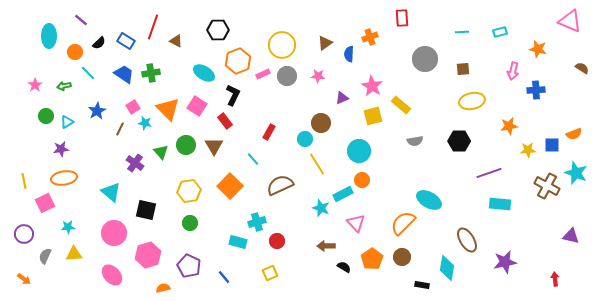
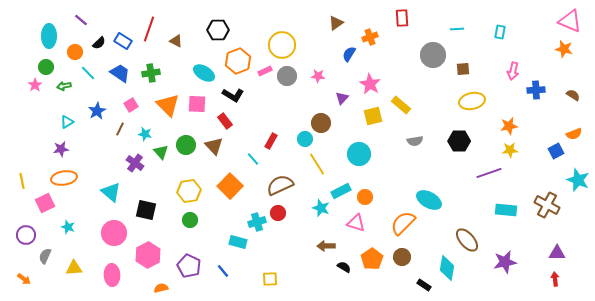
red line at (153, 27): moved 4 px left, 2 px down
cyan line at (462, 32): moved 5 px left, 3 px up
cyan rectangle at (500, 32): rotated 64 degrees counterclockwise
blue rectangle at (126, 41): moved 3 px left
brown triangle at (325, 43): moved 11 px right, 20 px up
orange star at (538, 49): moved 26 px right
blue semicircle at (349, 54): rotated 28 degrees clockwise
gray circle at (425, 59): moved 8 px right, 4 px up
brown semicircle at (582, 68): moved 9 px left, 27 px down
blue trapezoid at (124, 74): moved 4 px left, 1 px up
pink rectangle at (263, 74): moved 2 px right, 3 px up
pink star at (372, 86): moved 2 px left, 2 px up
black L-shape at (233, 95): rotated 95 degrees clockwise
purple triangle at (342, 98): rotated 24 degrees counterclockwise
pink square at (197, 106): moved 2 px up; rotated 30 degrees counterclockwise
pink square at (133, 107): moved 2 px left, 2 px up
orange triangle at (168, 109): moved 4 px up
green circle at (46, 116): moved 49 px up
cyan star at (145, 123): moved 11 px down
red rectangle at (269, 132): moved 2 px right, 9 px down
blue square at (552, 145): moved 4 px right, 6 px down; rotated 28 degrees counterclockwise
brown triangle at (214, 146): rotated 12 degrees counterclockwise
yellow star at (528, 150): moved 18 px left
cyan circle at (359, 151): moved 3 px down
cyan star at (576, 173): moved 2 px right, 7 px down
orange circle at (362, 180): moved 3 px right, 17 px down
yellow line at (24, 181): moved 2 px left
brown cross at (547, 186): moved 19 px down
cyan rectangle at (343, 194): moved 2 px left, 3 px up
cyan rectangle at (500, 204): moved 6 px right, 6 px down
green circle at (190, 223): moved 3 px up
pink triangle at (356, 223): rotated 30 degrees counterclockwise
cyan star at (68, 227): rotated 24 degrees clockwise
purple circle at (24, 234): moved 2 px right, 1 px down
purple triangle at (571, 236): moved 14 px left, 17 px down; rotated 12 degrees counterclockwise
brown ellipse at (467, 240): rotated 10 degrees counterclockwise
red circle at (277, 241): moved 1 px right, 28 px up
yellow triangle at (74, 254): moved 14 px down
pink hexagon at (148, 255): rotated 10 degrees counterclockwise
yellow square at (270, 273): moved 6 px down; rotated 21 degrees clockwise
pink ellipse at (112, 275): rotated 40 degrees clockwise
blue line at (224, 277): moved 1 px left, 6 px up
black rectangle at (422, 285): moved 2 px right; rotated 24 degrees clockwise
orange semicircle at (163, 288): moved 2 px left
